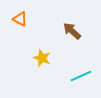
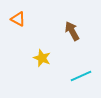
orange triangle: moved 2 px left
brown arrow: rotated 18 degrees clockwise
